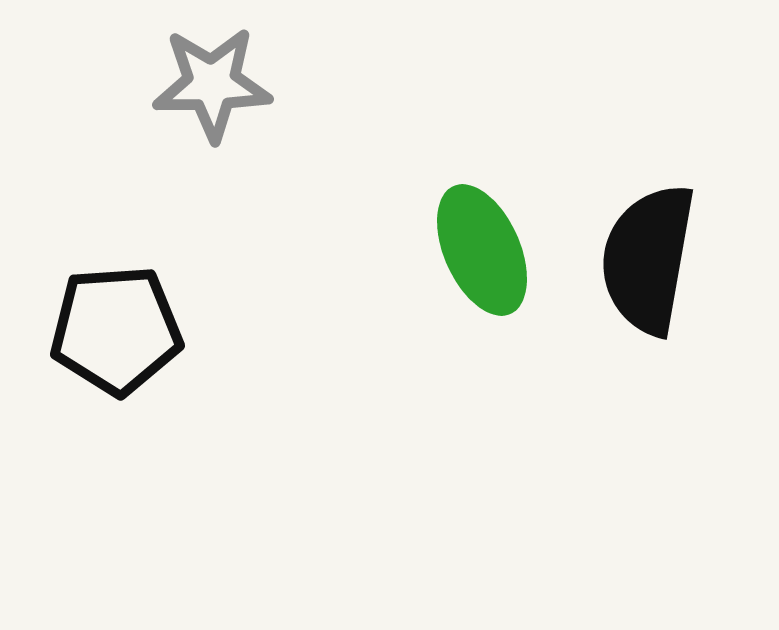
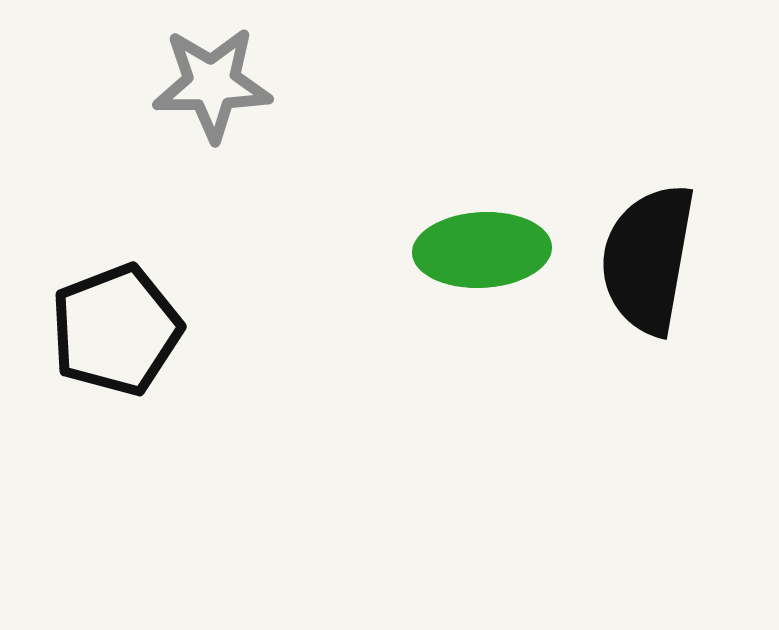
green ellipse: rotated 69 degrees counterclockwise
black pentagon: rotated 17 degrees counterclockwise
